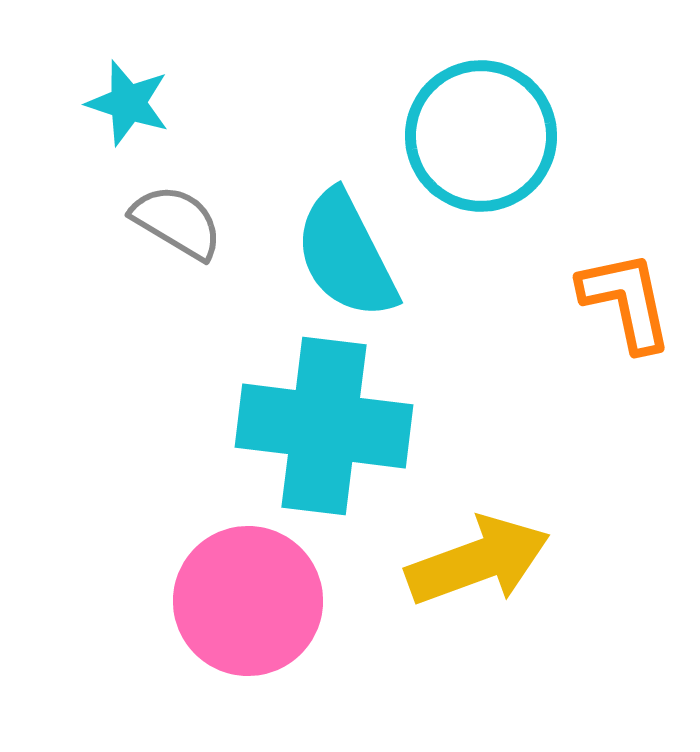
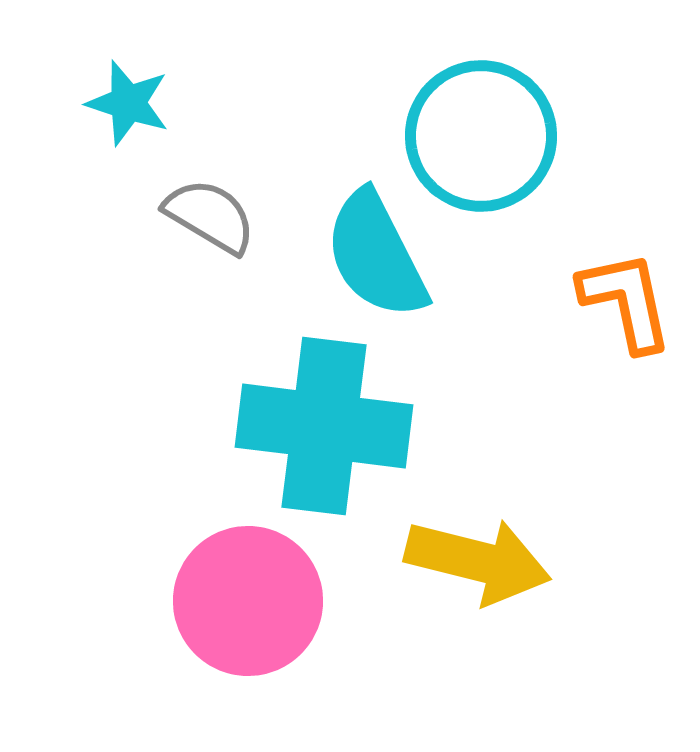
gray semicircle: moved 33 px right, 6 px up
cyan semicircle: moved 30 px right
yellow arrow: rotated 34 degrees clockwise
